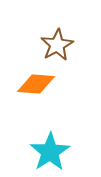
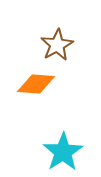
cyan star: moved 13 px right
